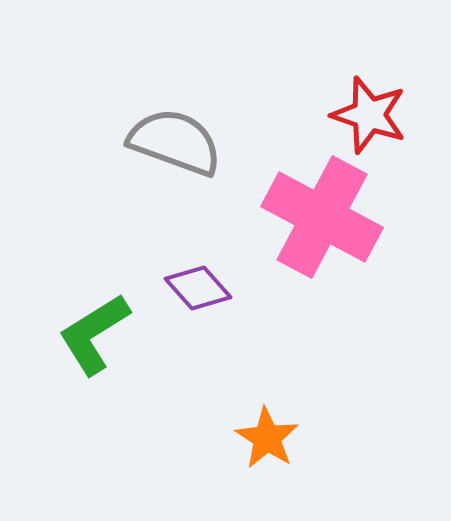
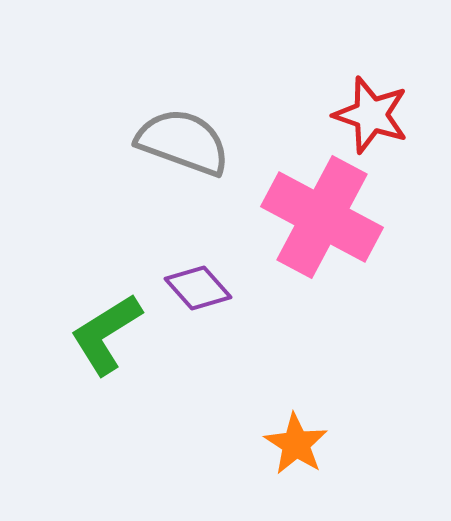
red star: moved 2 px right
gray semicircle: moved 8 px right
green L-shape: moved 12 px right
orange star: moved 29 px right, 6 px down
